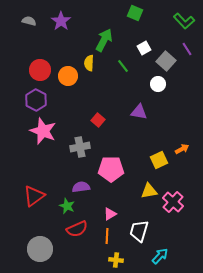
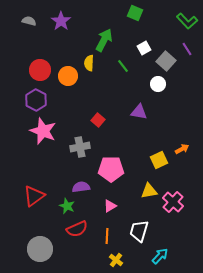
green L-shape: moved 3 px right
pink triangle: moved 8 px up
yellow cross: rotated 32 degrees clockwise
